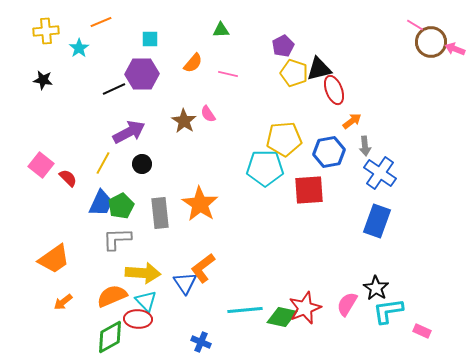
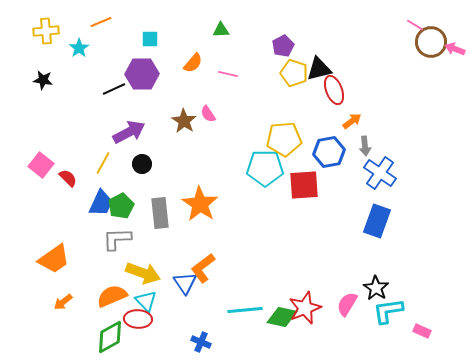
red square at (309, 190): moved 5 px left, 5 px up
yellow arrow at (143, 273): rotated 16 degrees clockwise
